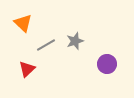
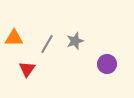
orange triangle: moved 9 px left, 15 px down; rotated 42 degrees counterclockwise
gray line: moved 1 px right, 1 px up; rotated 30 degrees counterclockwise
red triangle: rotated 12 degrees counterclockwise
